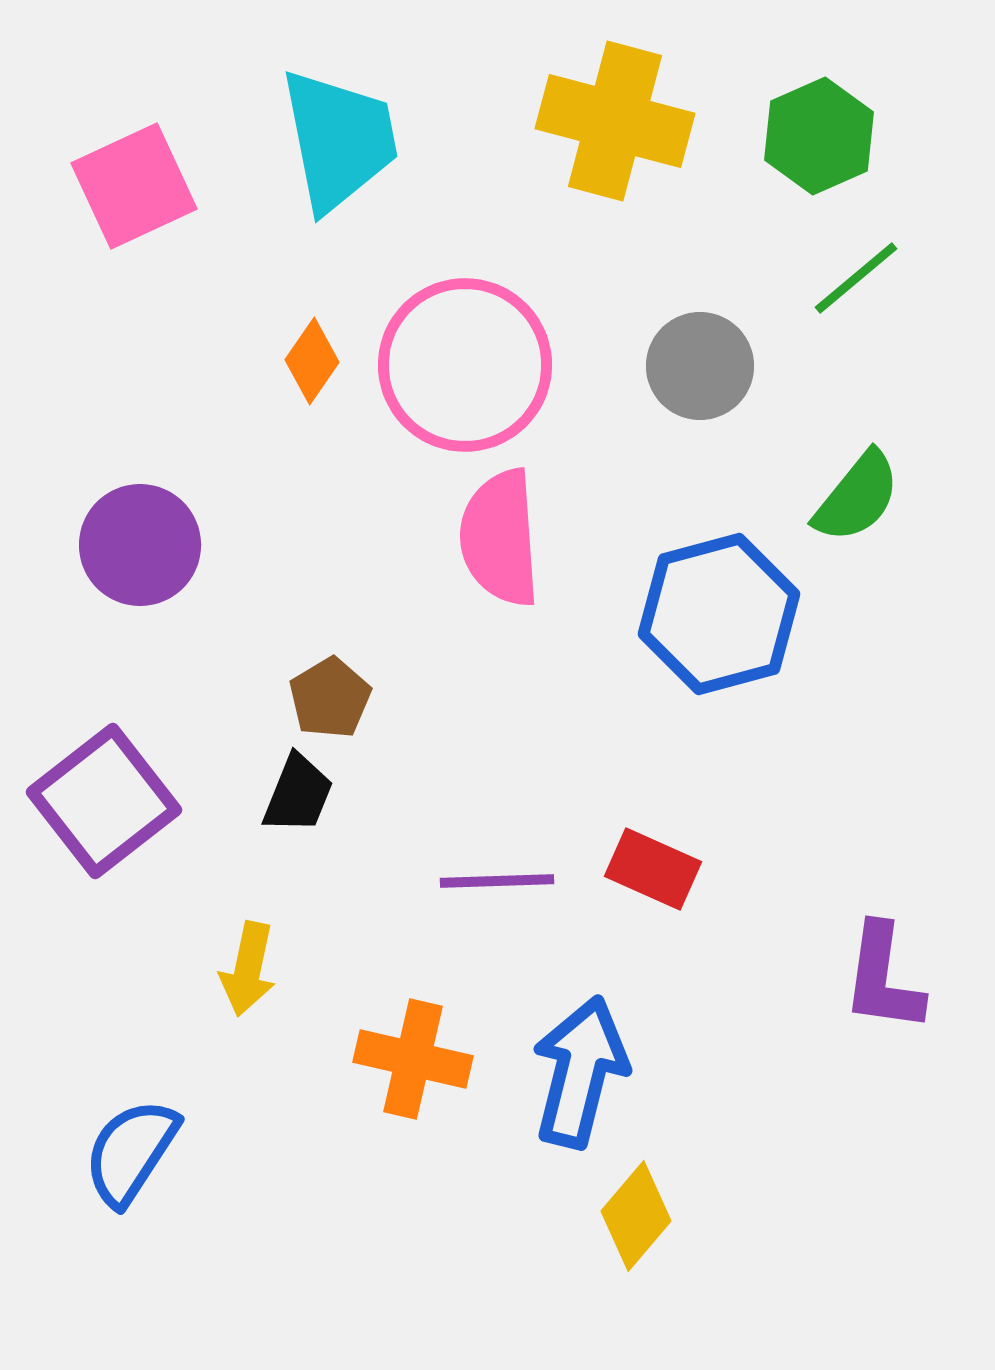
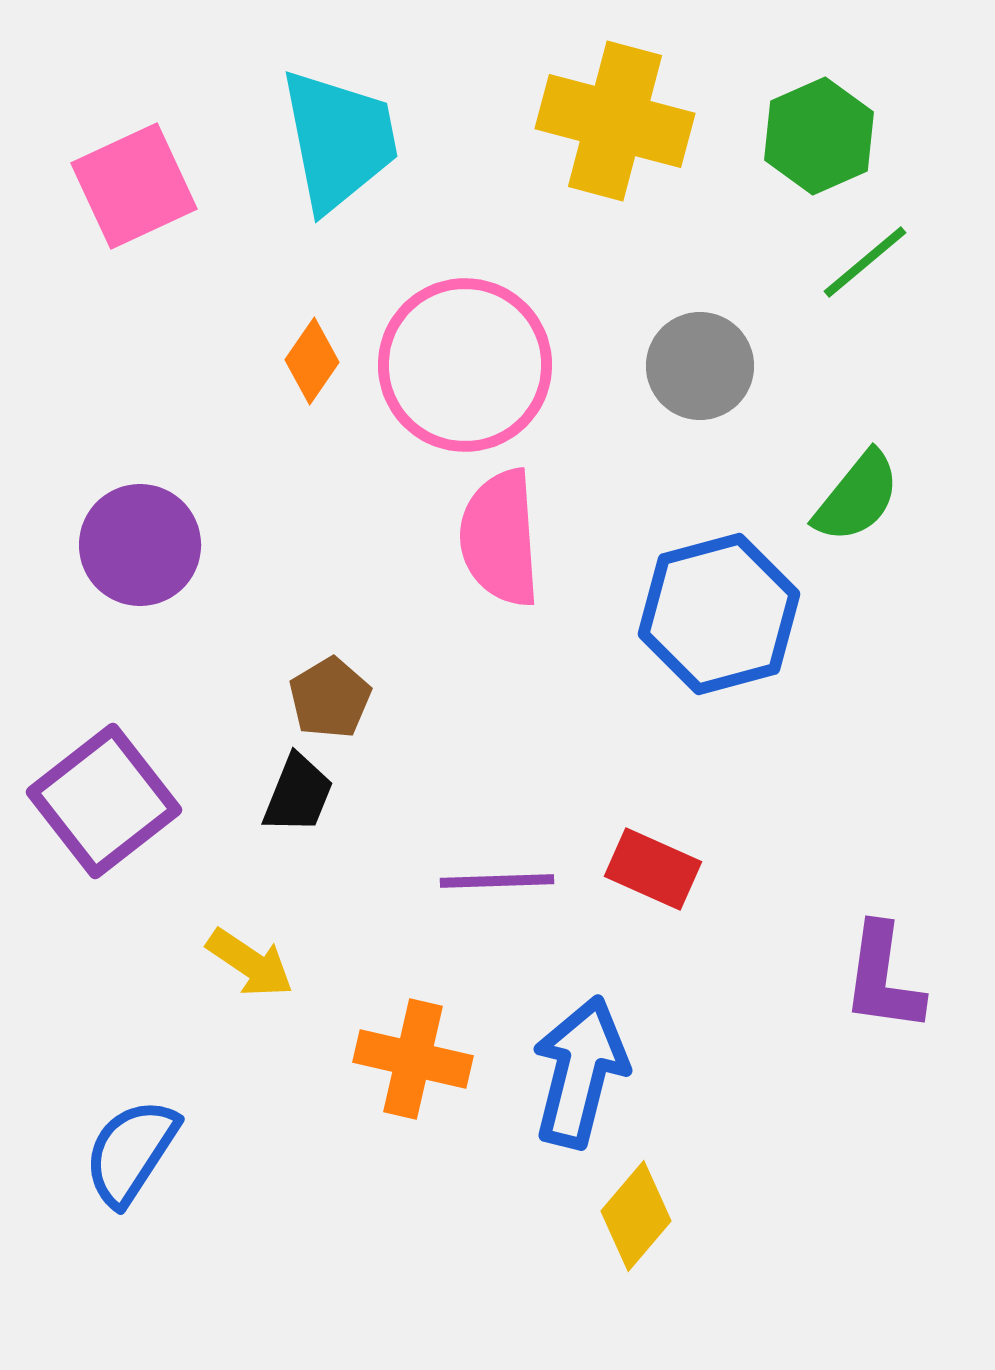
green line: moved 9 px right, 16 px up
yellow arrow: moved 2 px right, 6 px up; rotated 68 degrees counterclockwise
